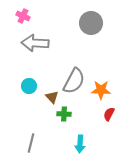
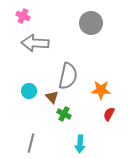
gray semicircle: moved 6 px left, 5 px up; rotated 16 degrees counterclockwise
cyan circle: moved 5 px down
green cross: rotated 24 degrees clockwise
